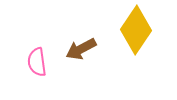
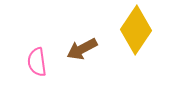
brown arrow: moved 1 px right
